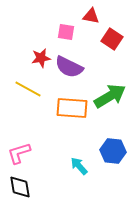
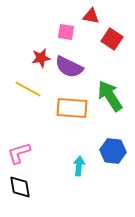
green arrow: rotated 92 degrees counterclockwise
cyan arrow: rotated 48 degrees clockwise
